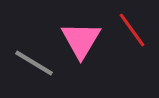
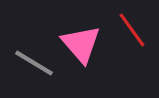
pink triangle: moved 4 px down; rotated 12 degrees counterclockwise
